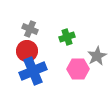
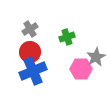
gray cross: rotated 35 degrees clockwise
red circle: moved 3 px right, 1 px down
gray star: moved 1 px left, 1 px down
pink hexagon: moved 3 px right
